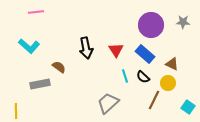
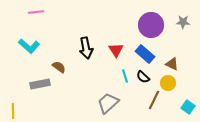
yellow line: moved 3 px left
